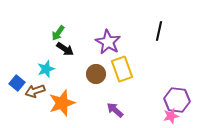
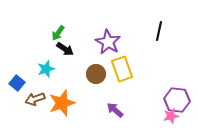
brown arrow: moved 8 px down
